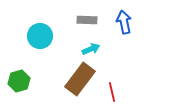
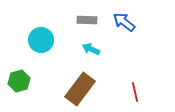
blue arrow: rotated 40 degrees counterclockwise
cyan circle: moved 1 px right, 4 px down
cyan arrow: rotated 132 degrees counterclockwise
brown rectangle: moved 10 px down
red line: moved 23 px right
